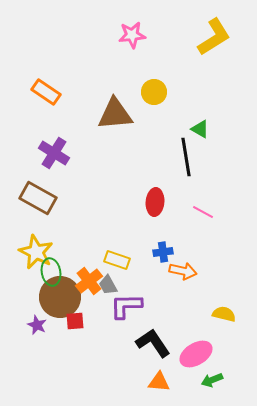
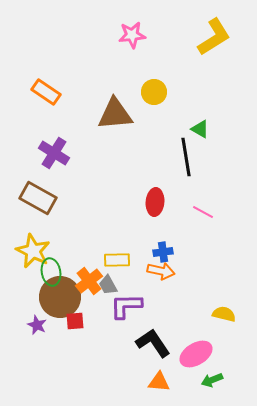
yellow star: moved 3 px left, 1 px up
yellow rectangle: rotated 20 degrees counterclockwise
orange arrow: moved 22 px left
